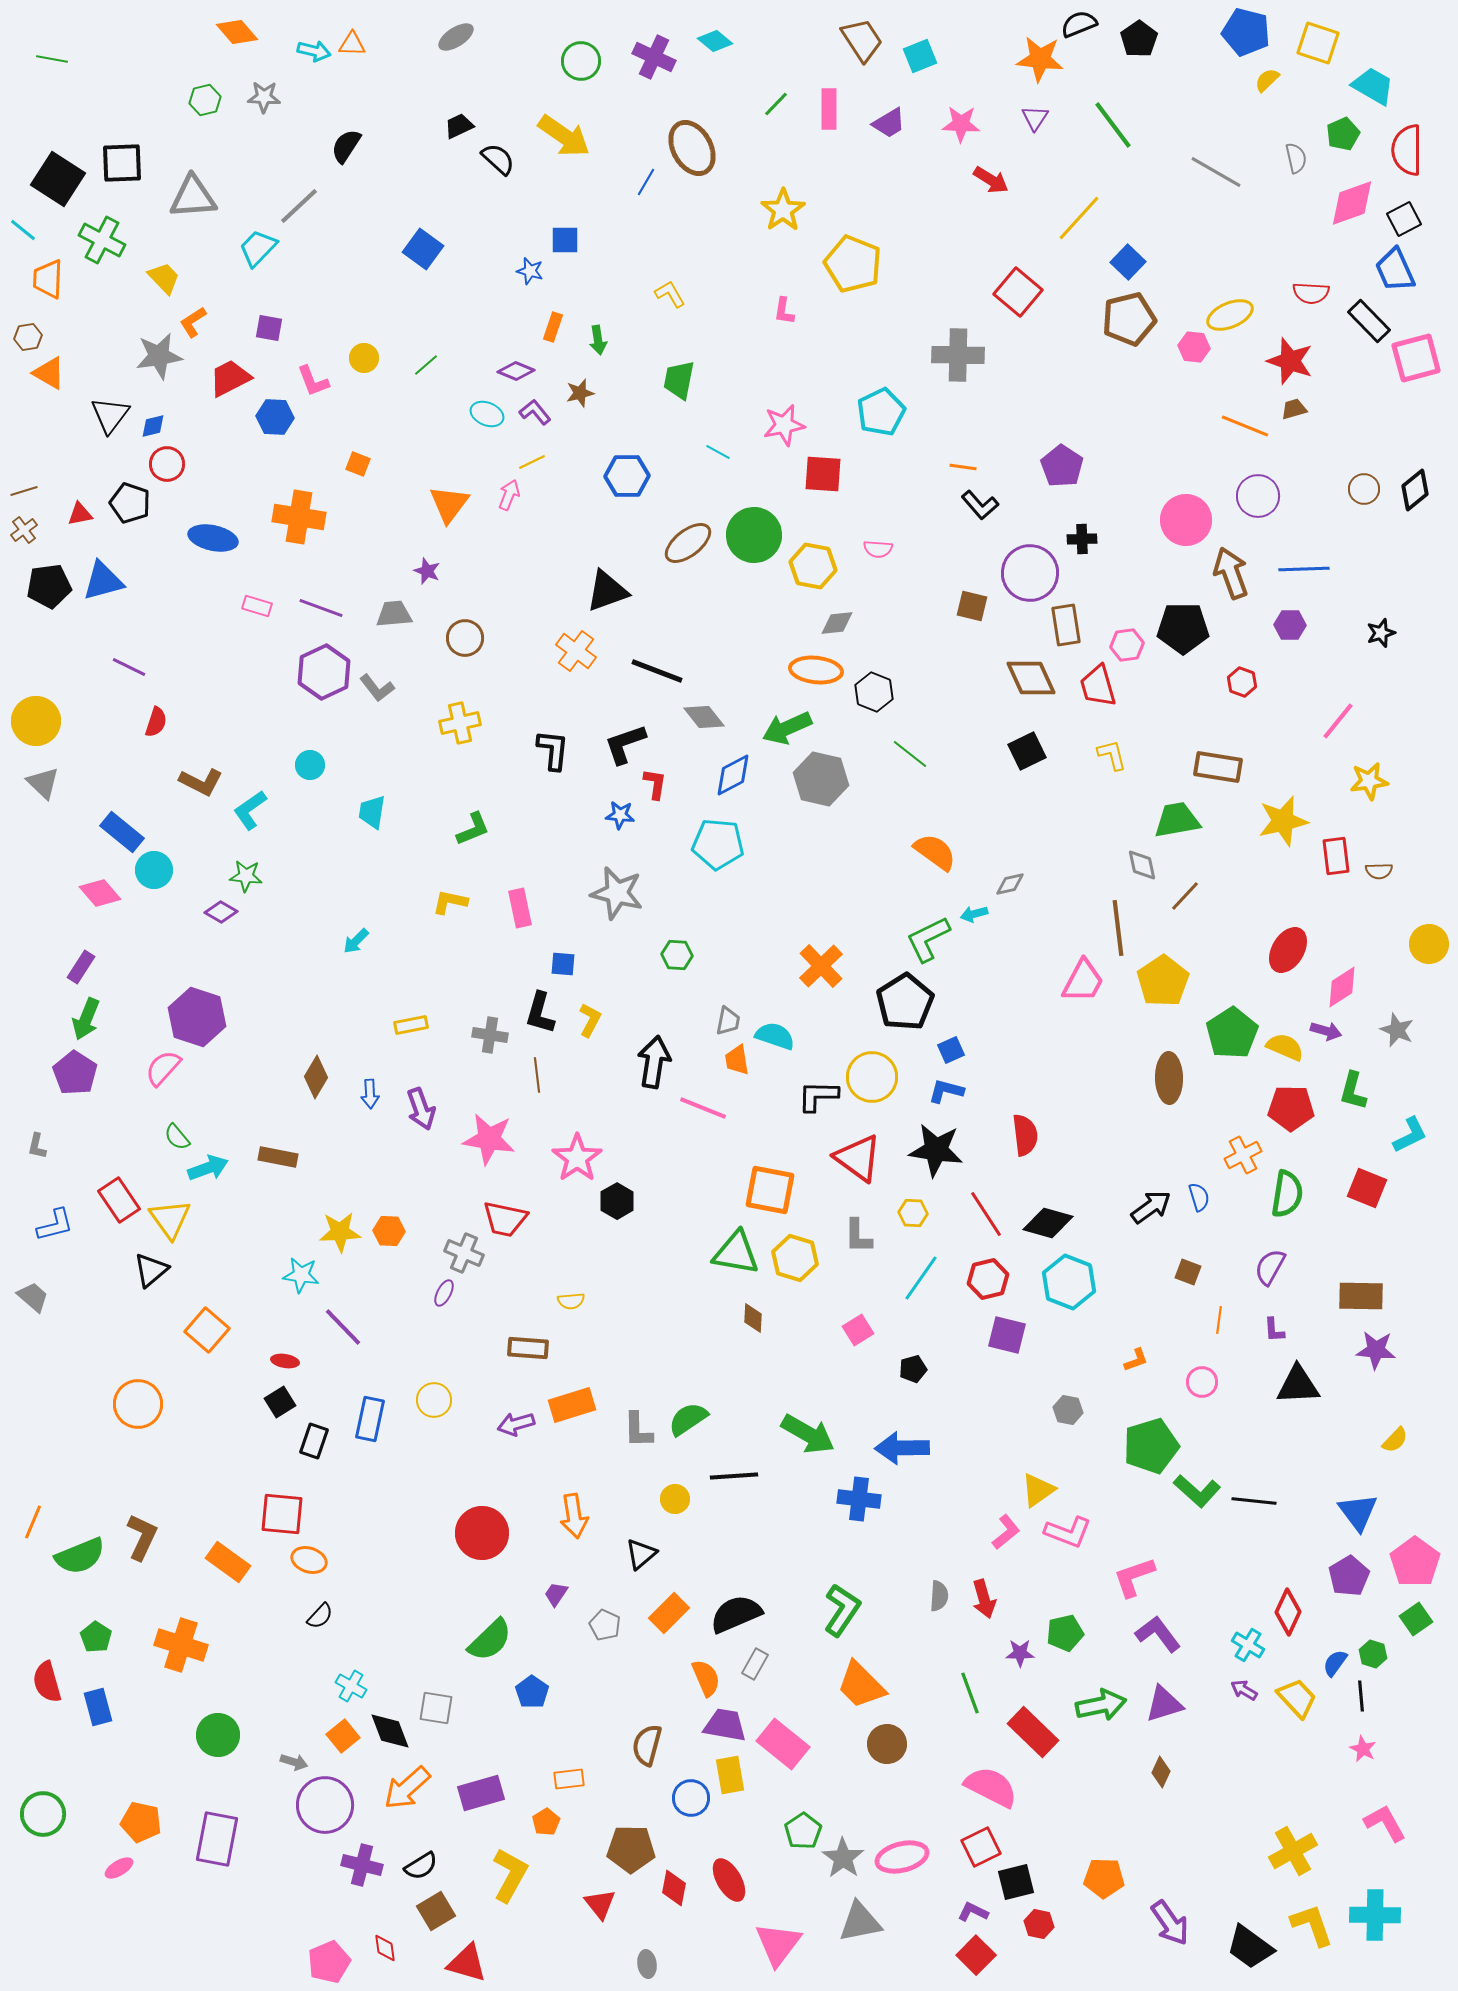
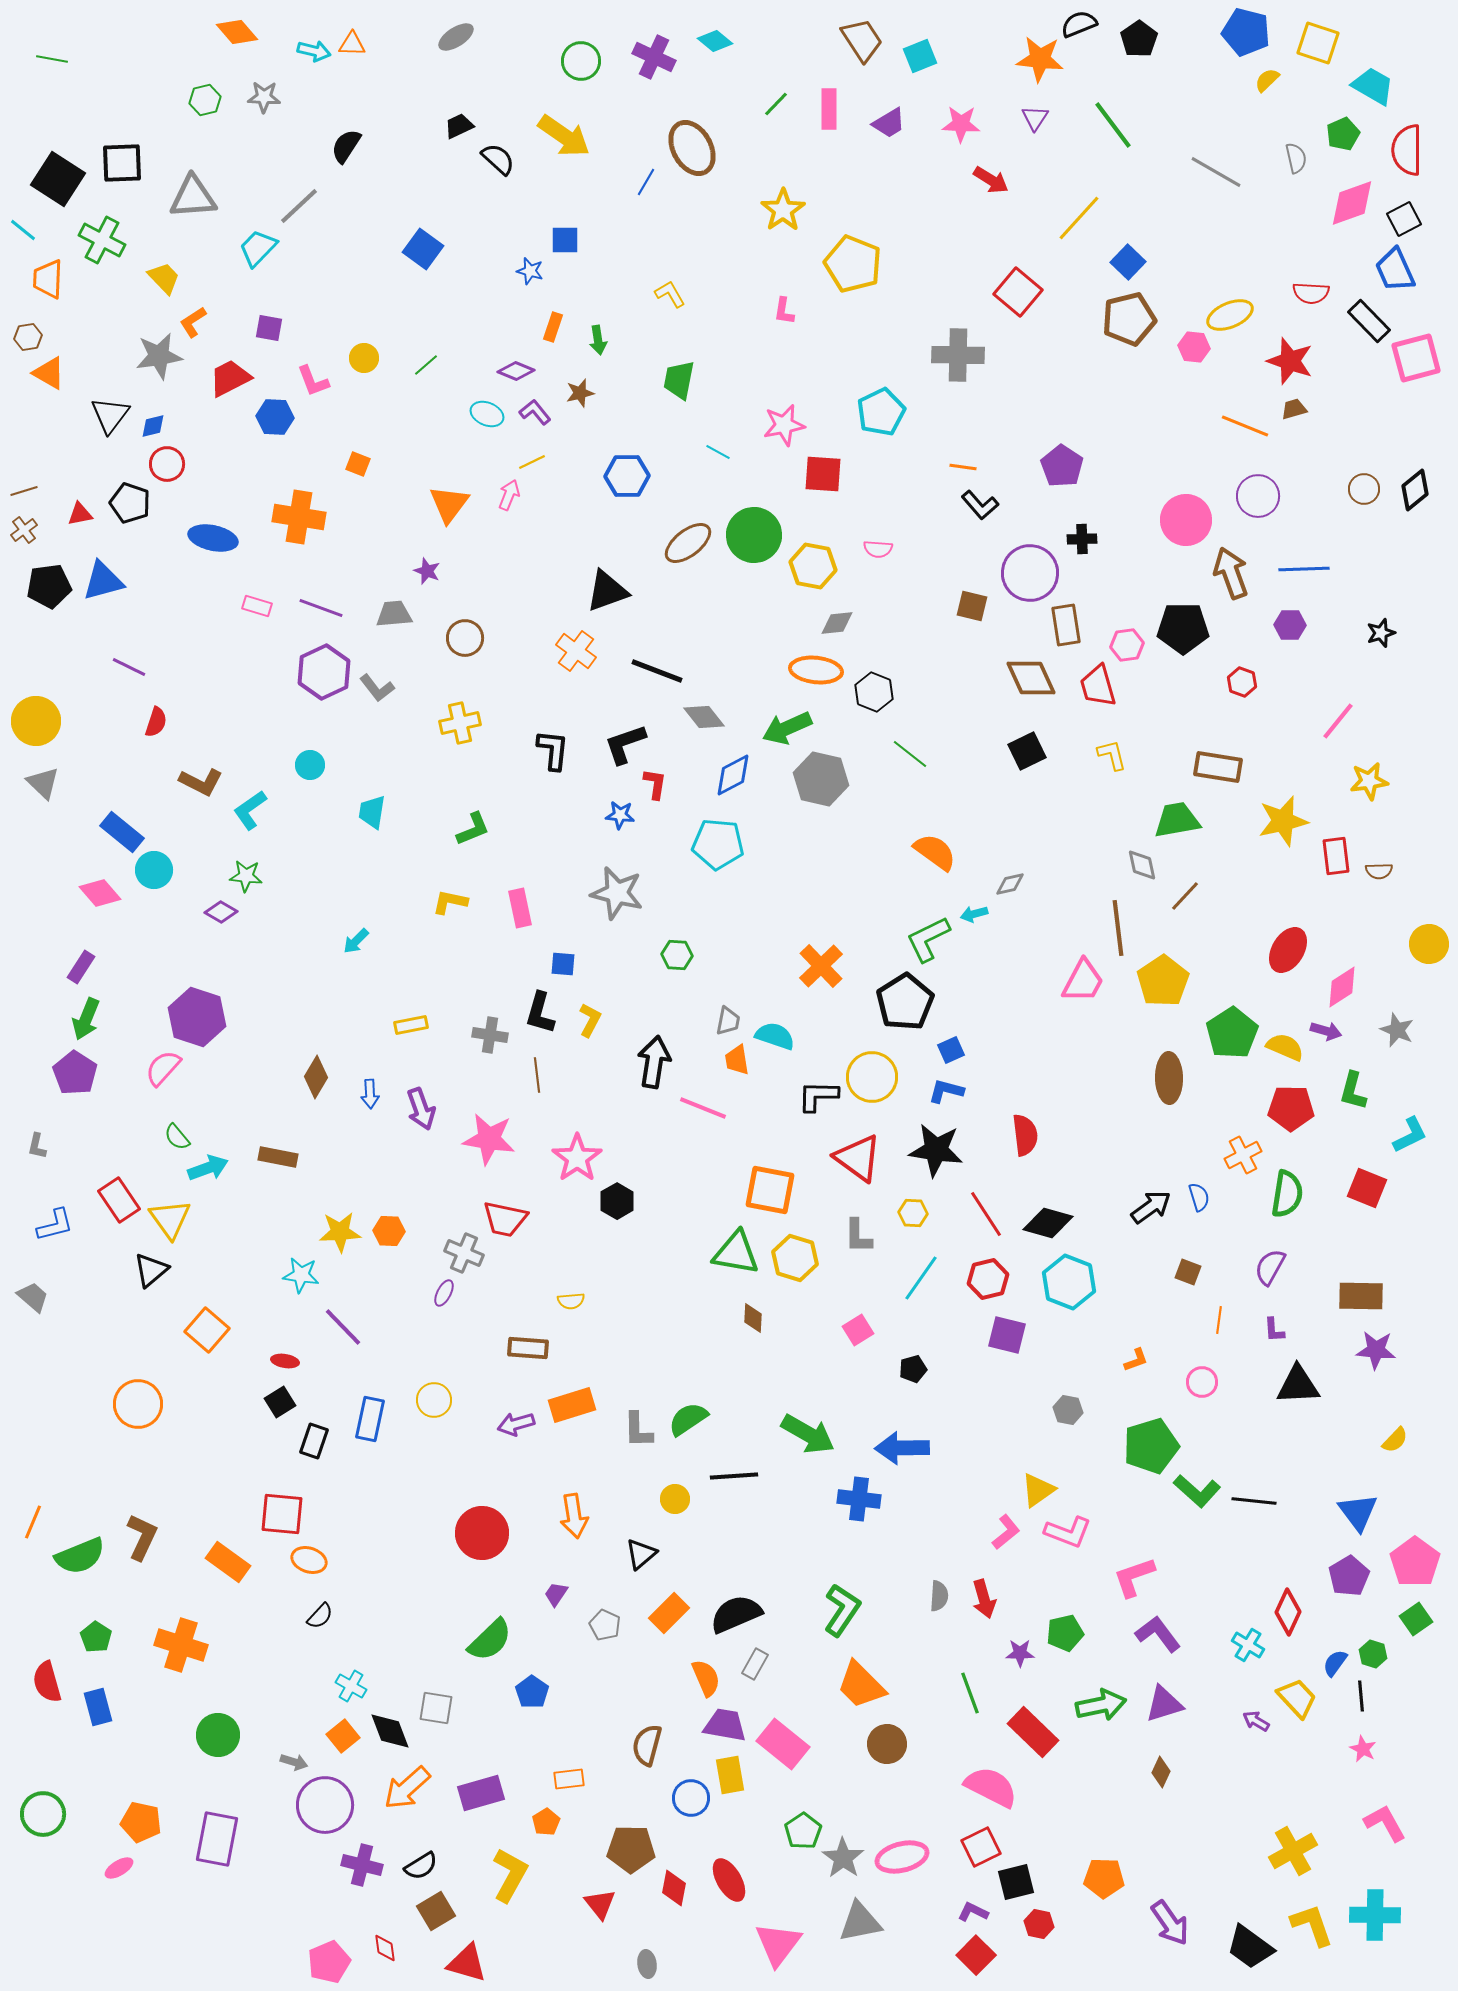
purple arrow at (1244, 1690): moved 12 px right, 31 px down
